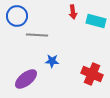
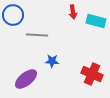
blue circle: moved 4 px left, 1 px up
